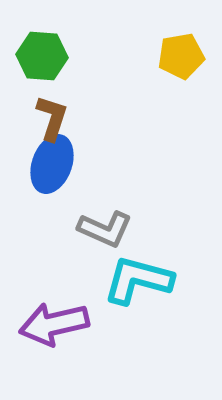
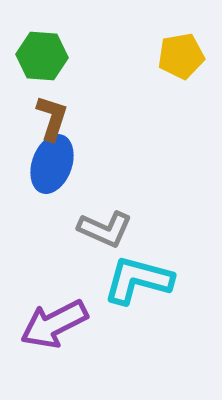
purple arrow: rotated 14 degrees counterclockwise
